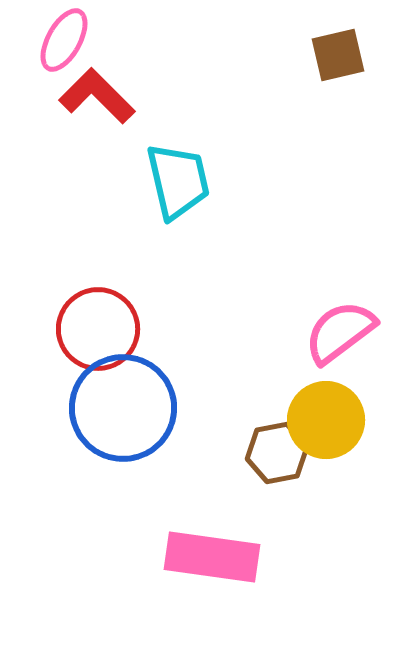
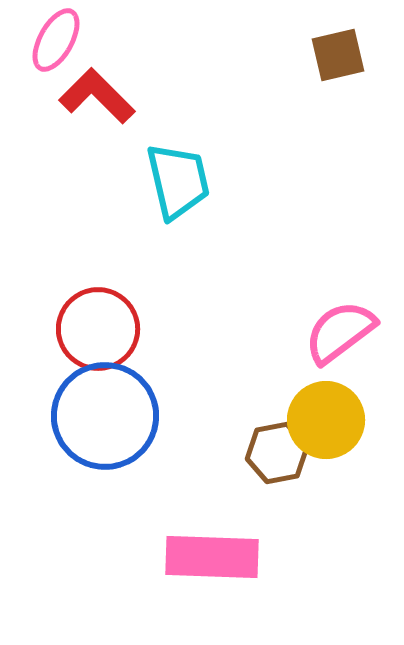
pink ellipse: moved 8 px left
blue circle: moved 18 px left, 8 px down
pink rectangle: rotated 6 degrees counterclockwise
